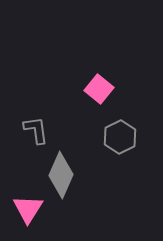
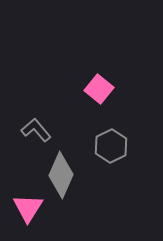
gray L-shape: rotated 32 degrees counterclockwise
gray hexagon: moved 9 px left, 9 px down
pink triangle: moved 1 px up
